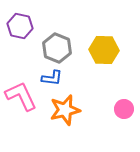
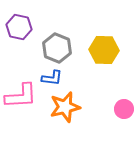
purple hexagon: moved 1 px left, 1 px down
pink L-shape: rotated 112 degrees clockwise
orange star: moved 3 px up
